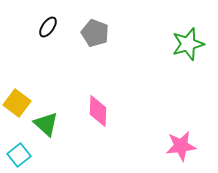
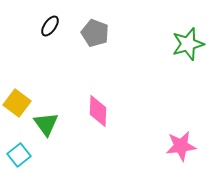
black ellipse: moved 2 px right, 1 px up
green triangle: rotated 12 degrees clockwise
